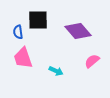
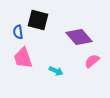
black square: rotated 15 degrees clockwise
purple diamond: moved 1 px right, 6 px down
